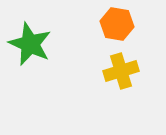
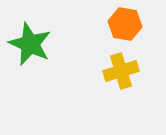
orange hexagon: moved 8 px right
